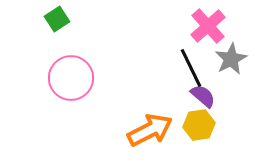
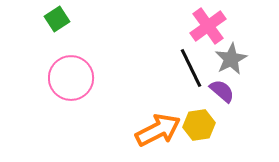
pink cross: rotated 6 degrees clockwise
purple semicircle: moved 19 px right, 5 px up
orange arrow: moved 8 px right
